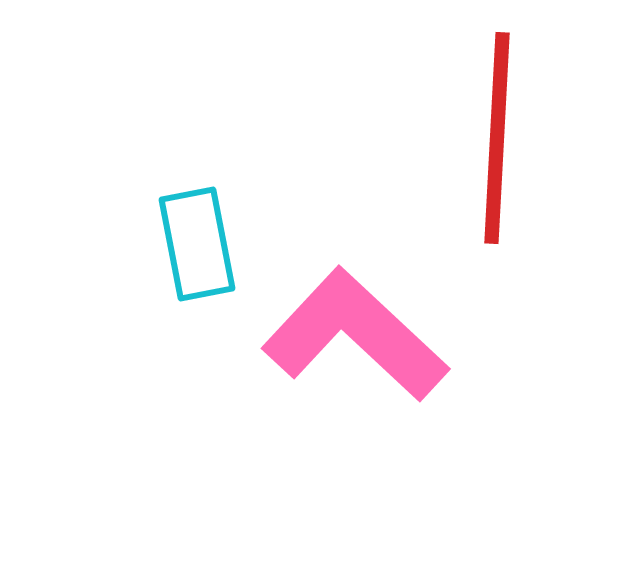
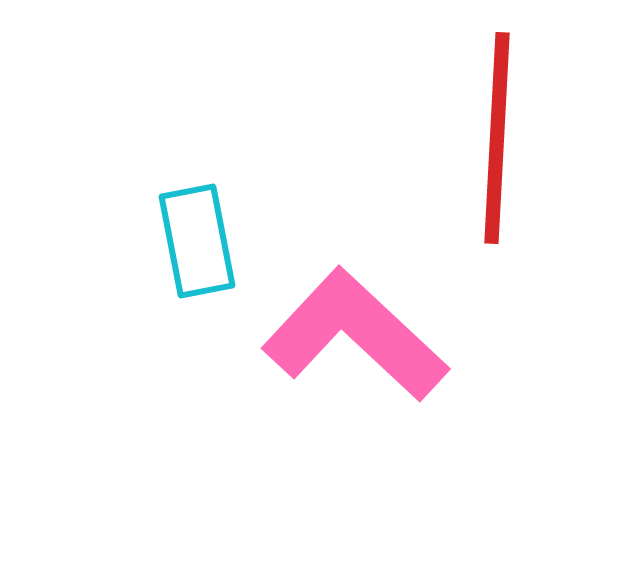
cyan rectangle: moved 3 px up
